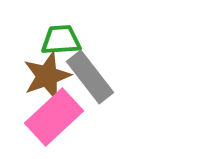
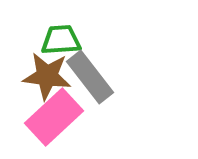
brown star: rotated 27 degrees clockwise
